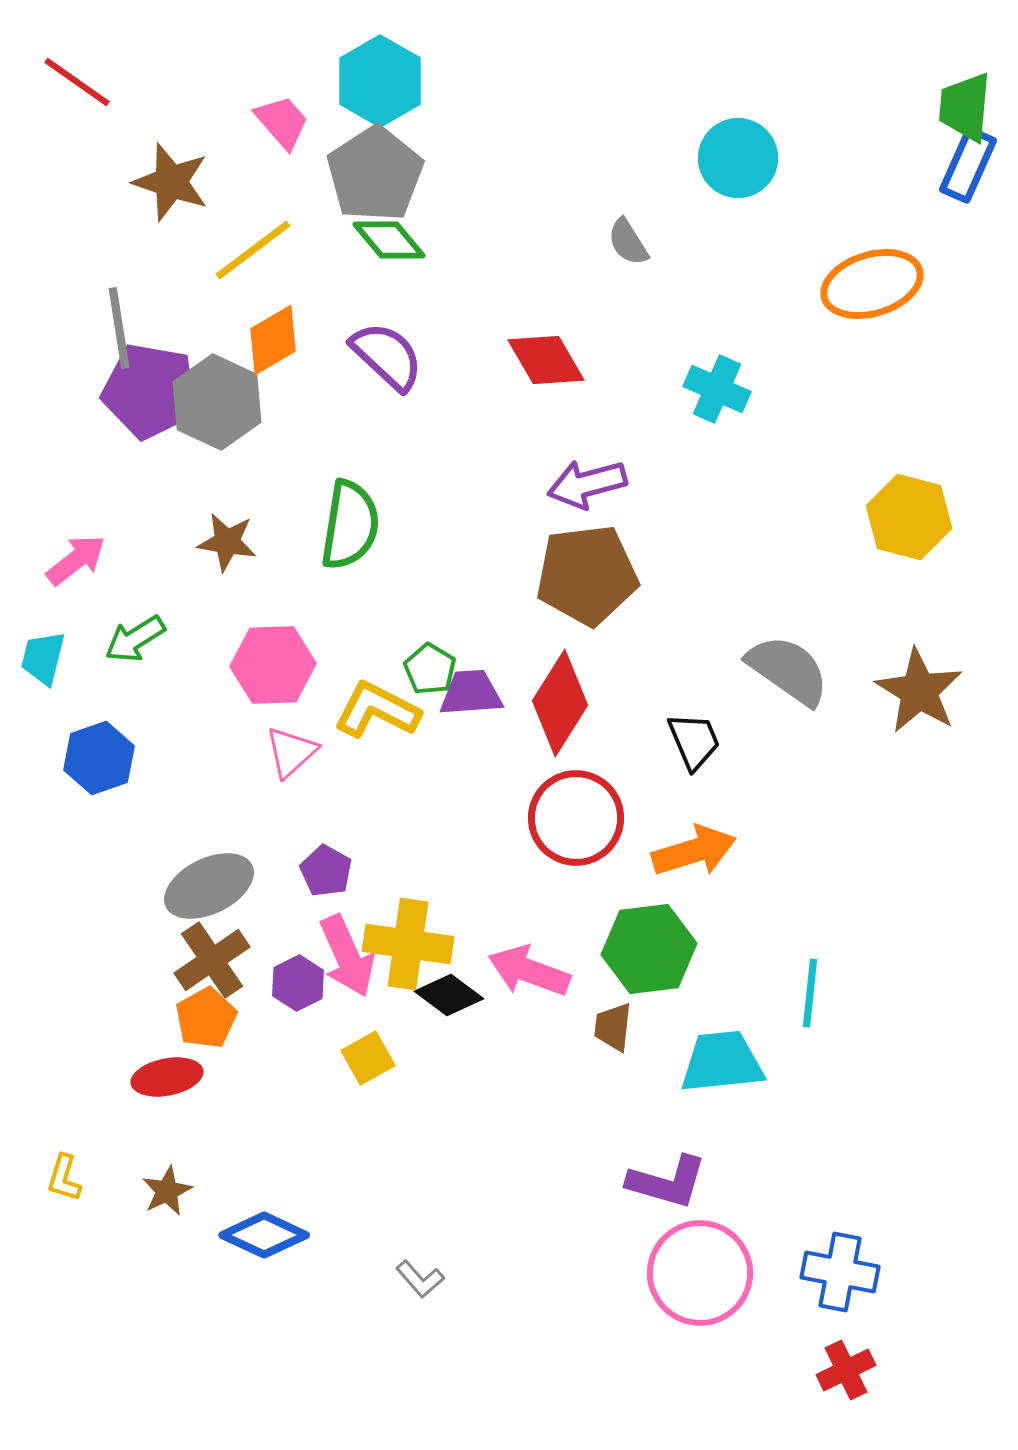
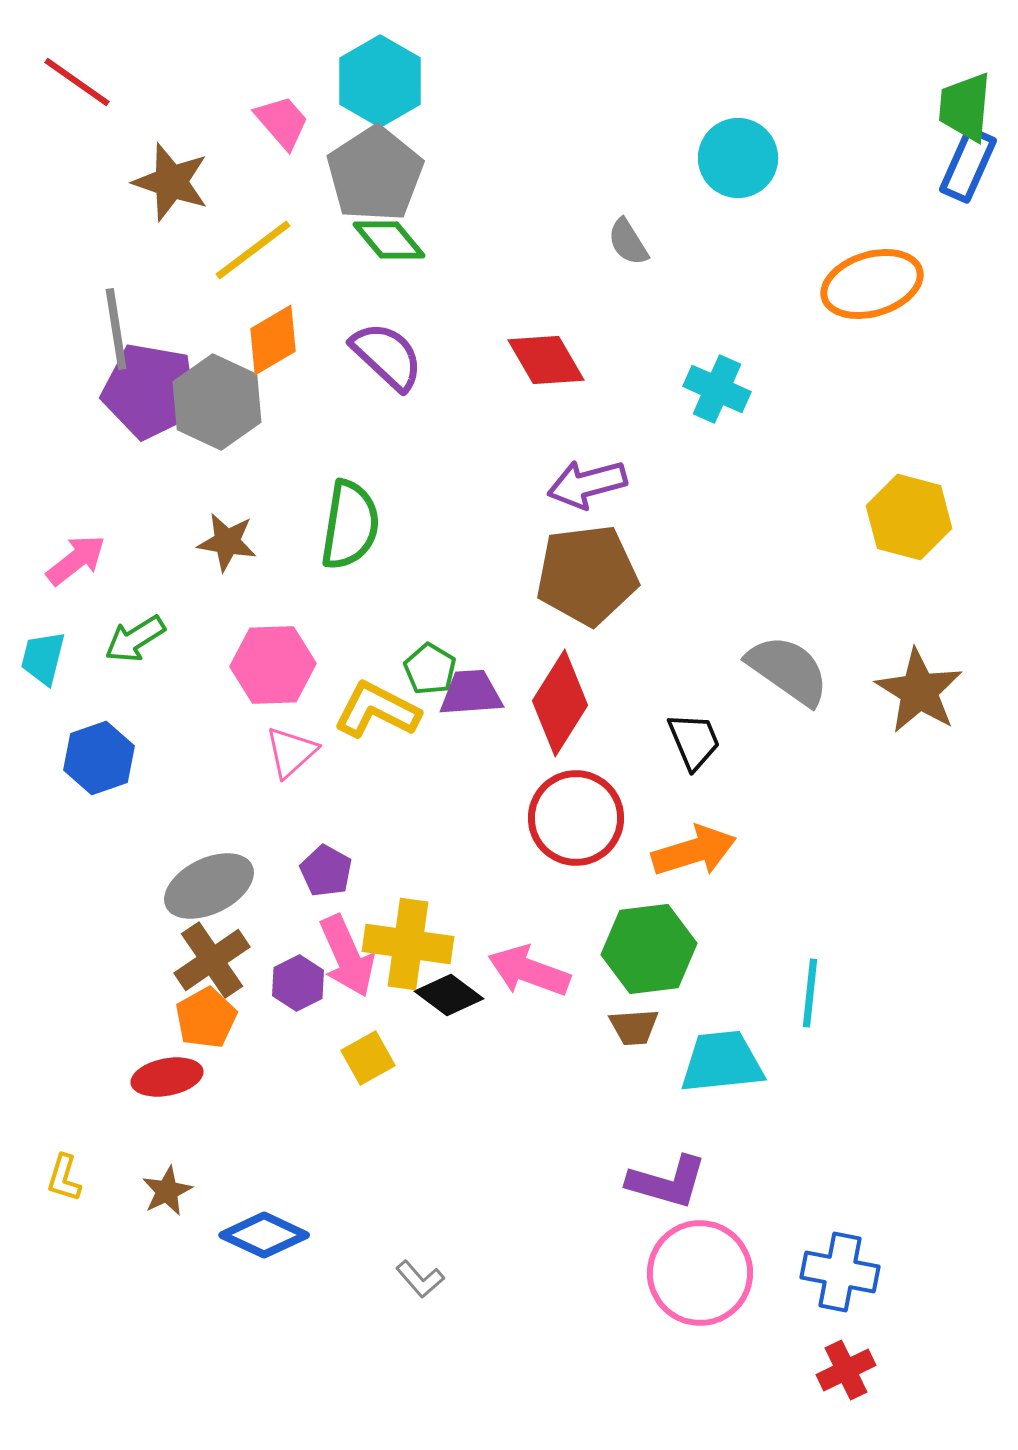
gray line at (119, 328): moved 3 px left, 1 px down
brown trapezoid at (613, 1027): moved 21 px right; rotated 100 degrees counterclockwise
